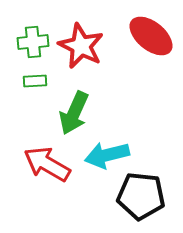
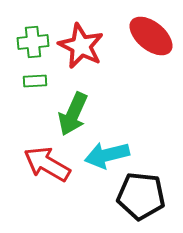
green arrow: moved 1 px left, 1 px down
